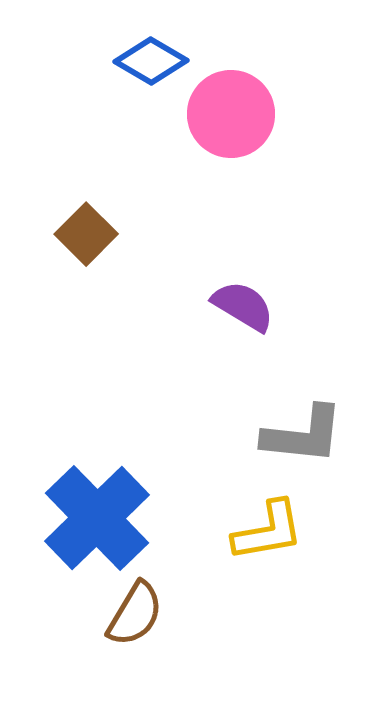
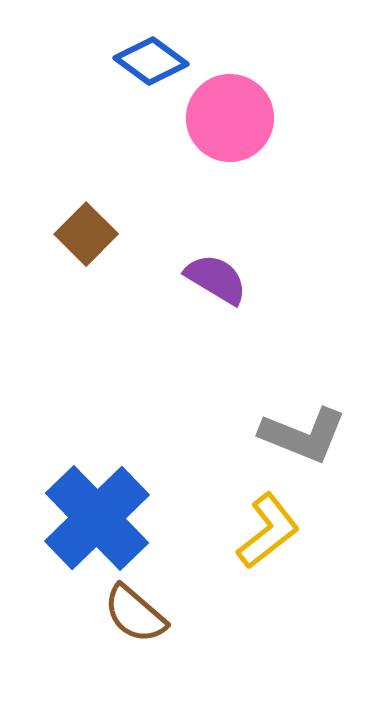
blue diamond: rotated 6 degrees clockwise
pink circle: moved 1 px left, 4 px down
purple semicircle: moved 27 px left, 27 px up
gray L-shape: rotated 16 degrees clockwise
yellow L-shape: rotated 28 degrees counterclockwise
brown semicircle: rotated 100 degrees clockwise
